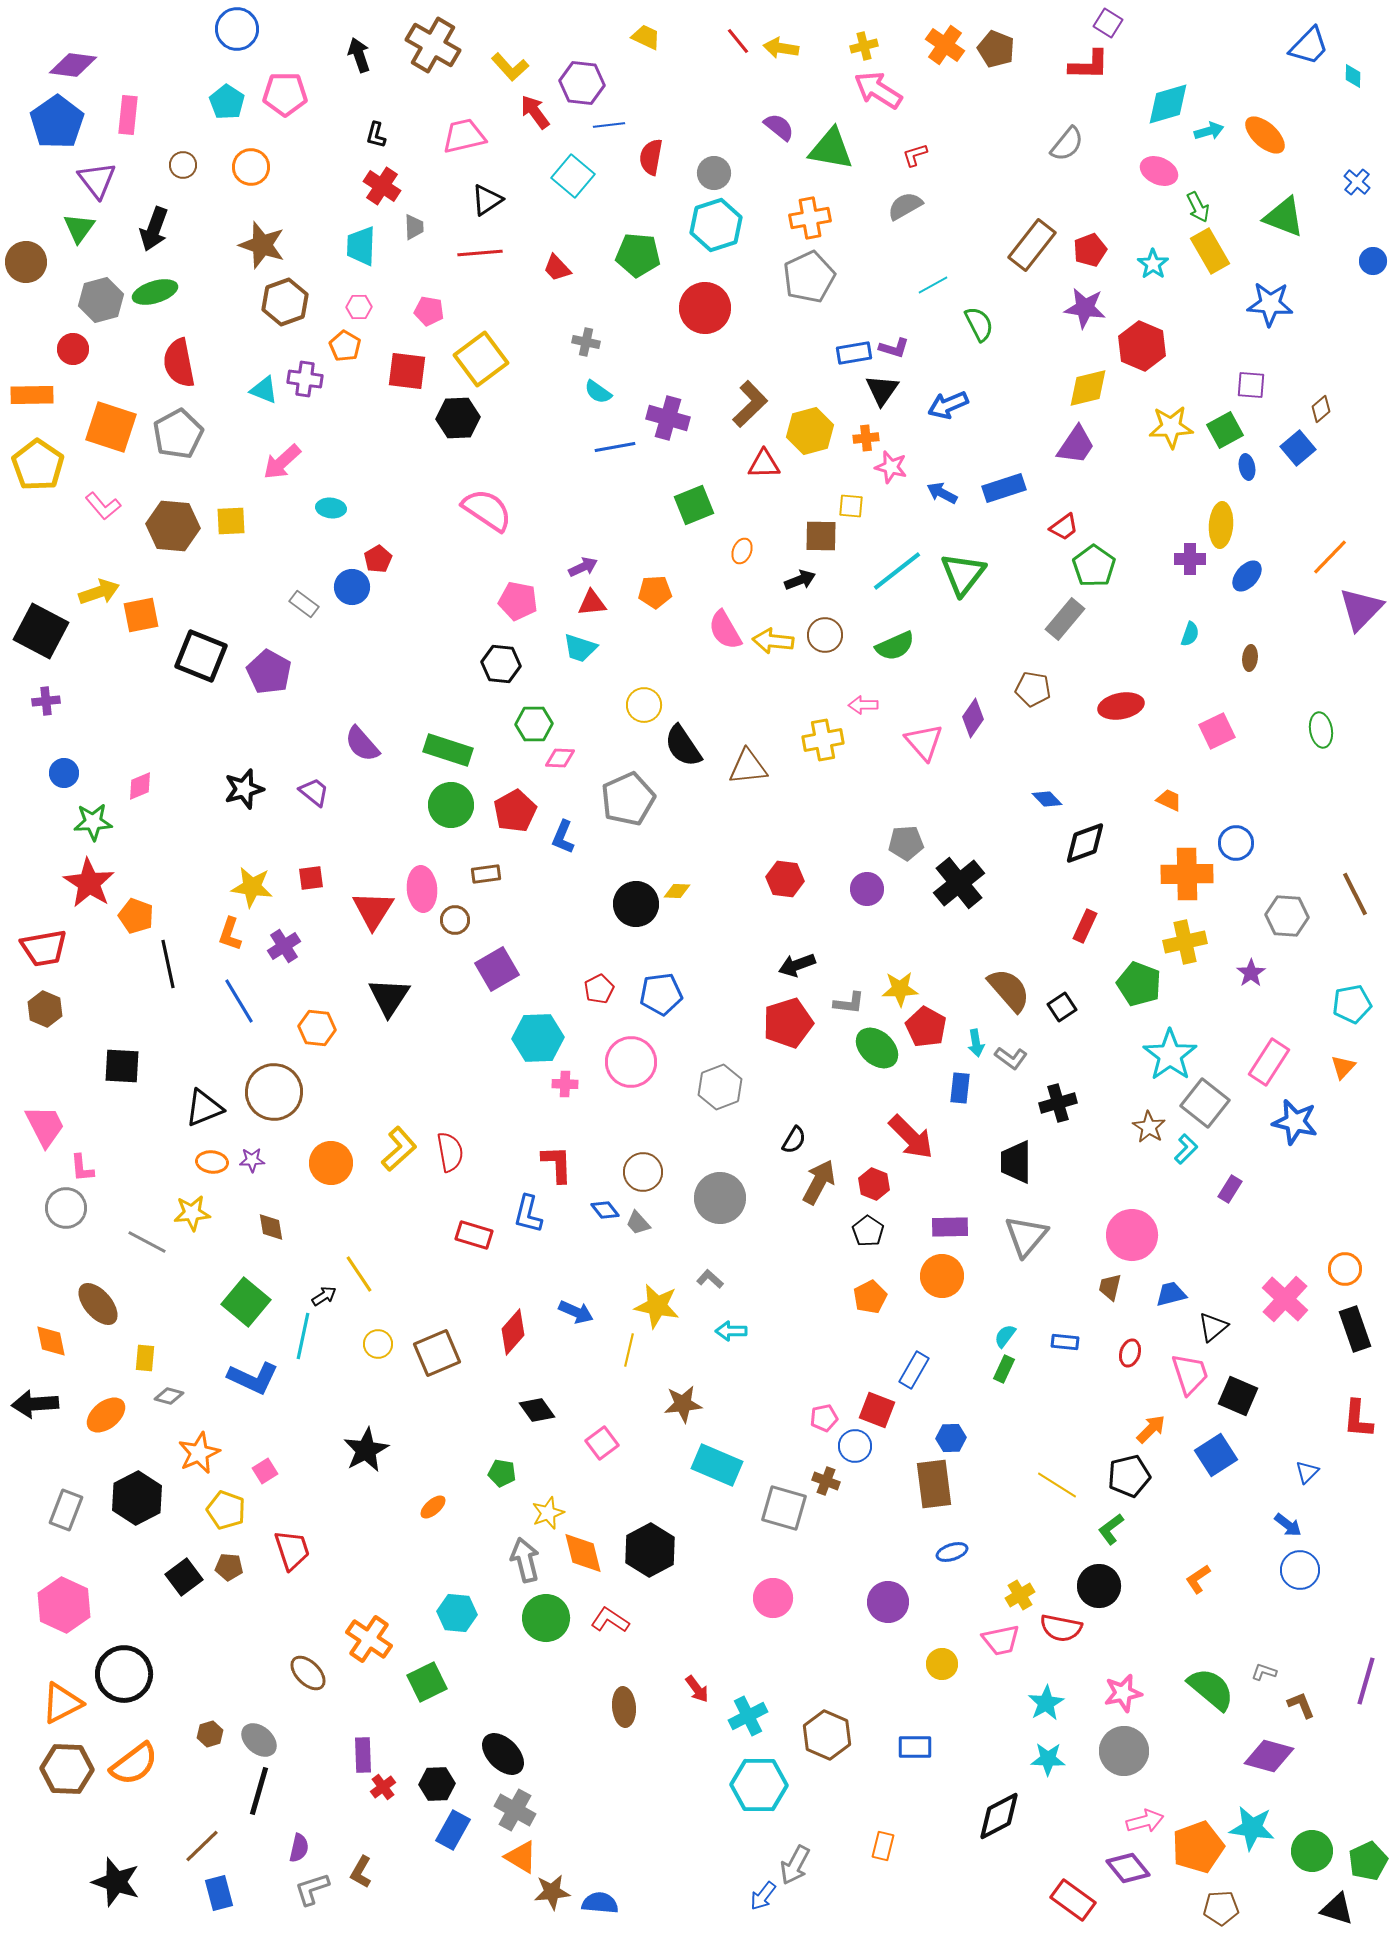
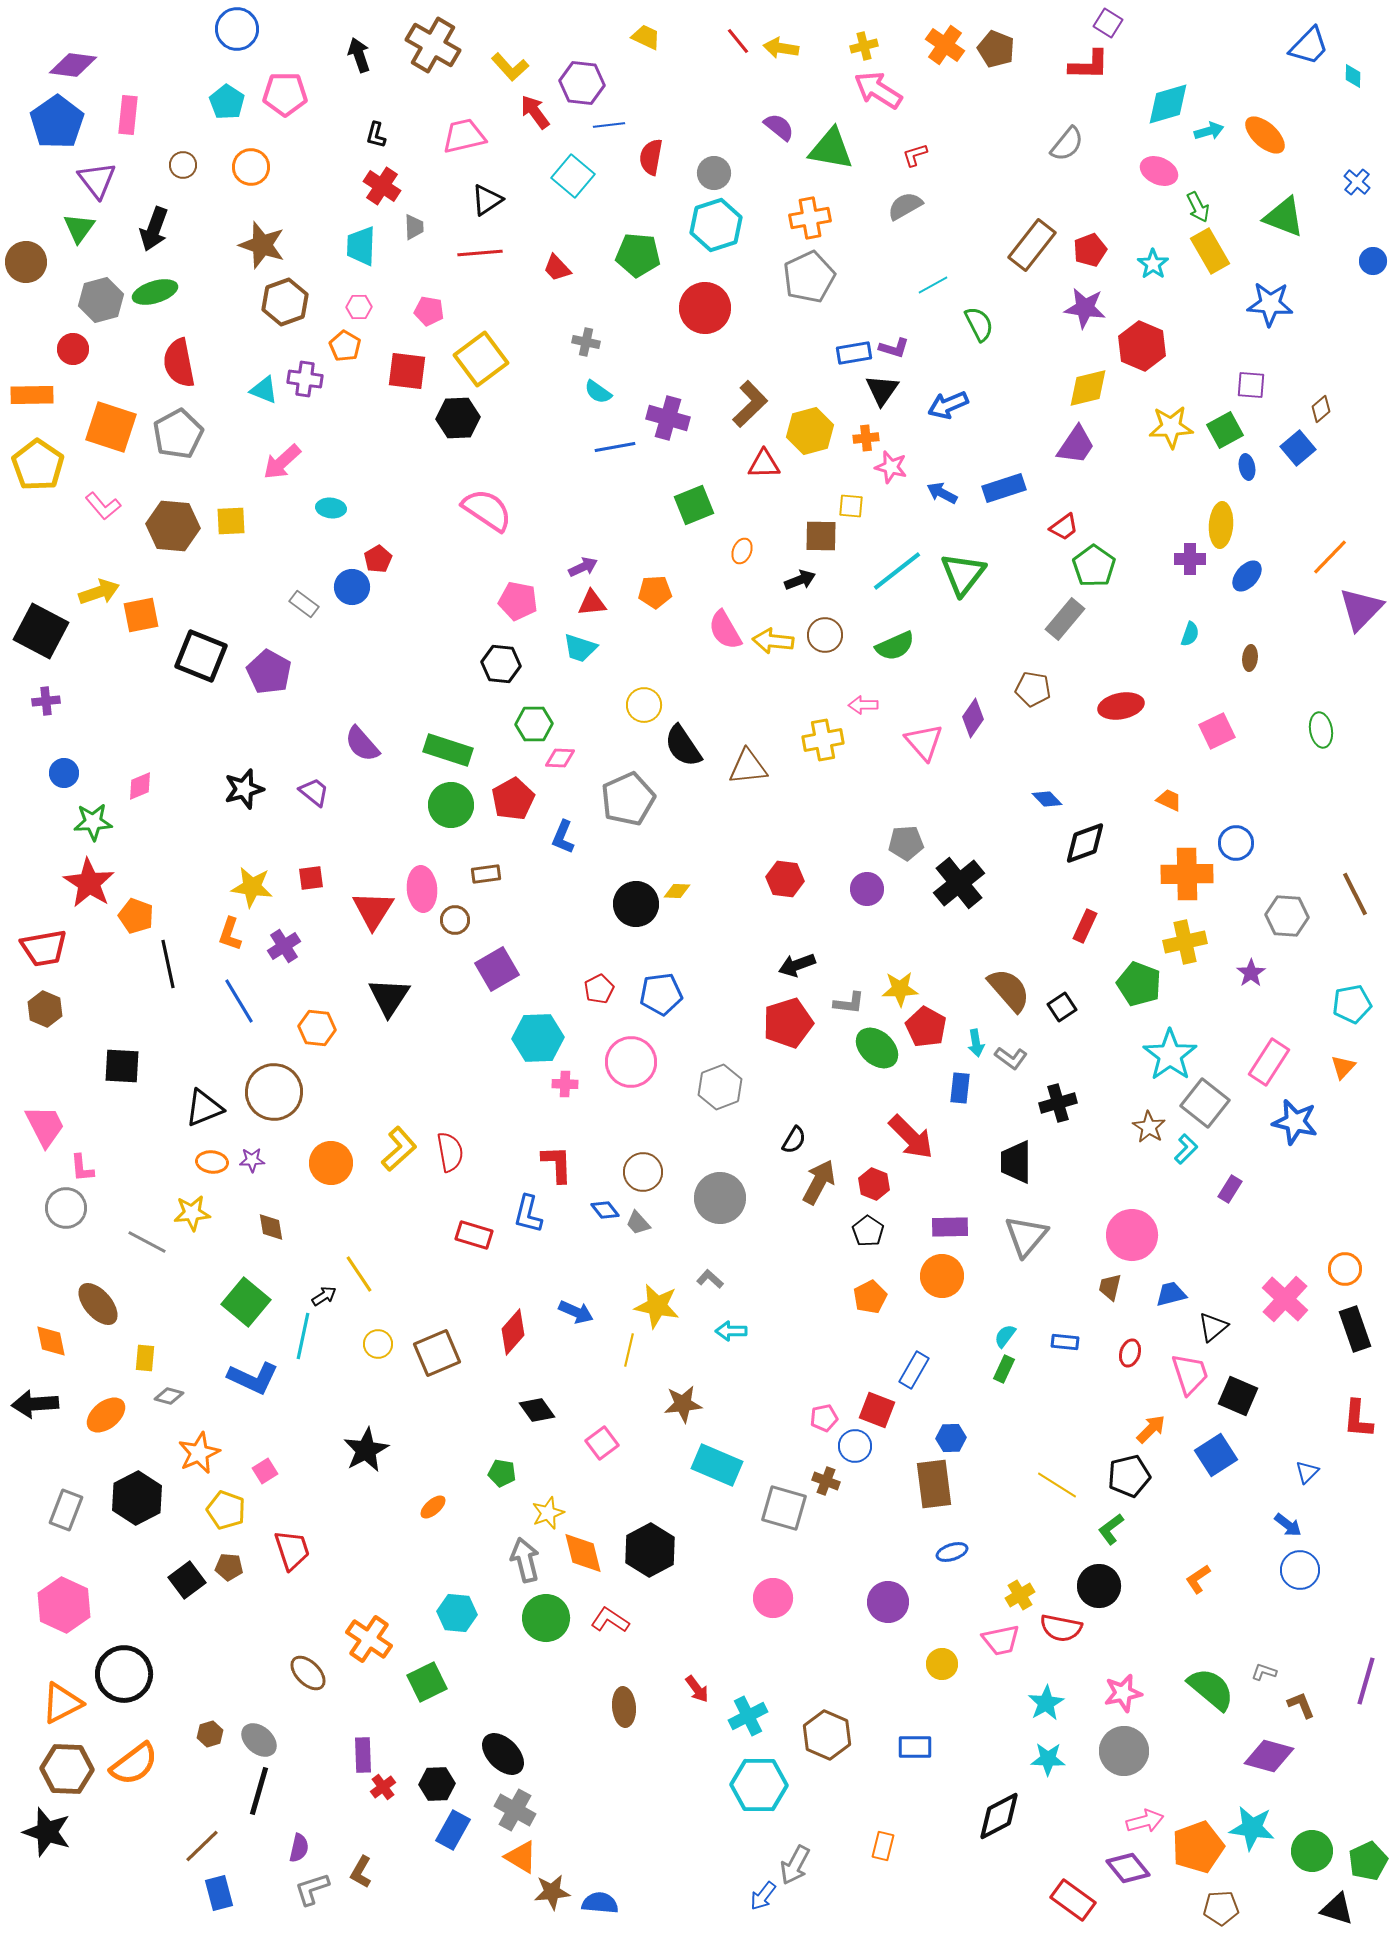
red pentagon at (515, 811): moved 2 px left, 12 px up
black square at (184, 1577): moved 3 px right, 3 px down
black star at (116, 1882): moved 69 px left, 50 px up
